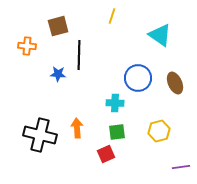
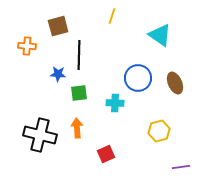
green square: moved 38 px left, 39 px up
